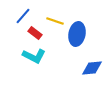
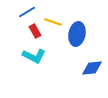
blue line: moved 4 px right, 4 px up; rotated 18 degrees clockwise
yellow line: moved 2 px left, 1 px down
red rectangle: moved 2 px up; rotated 24 degrees clockwise
